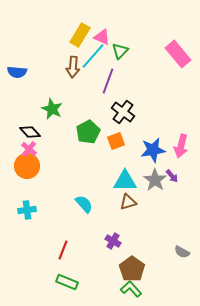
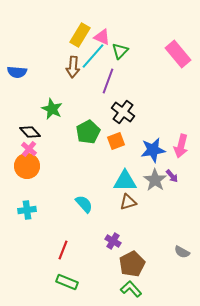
brown pentagon: moved 5 px up; rotated 10 degrees clockwise
